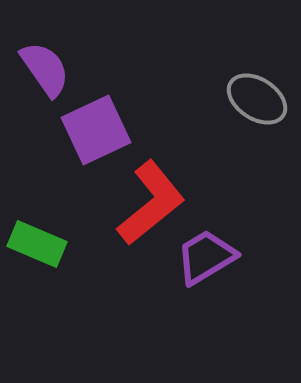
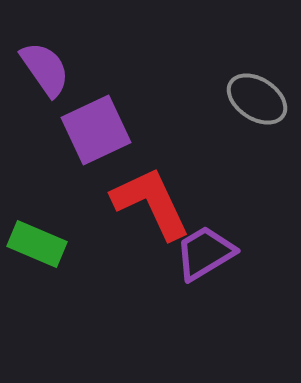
red L-shape: rotated 76 degrees counterclockwise
purple trapezoid: moved 1 px left, 4 px up
